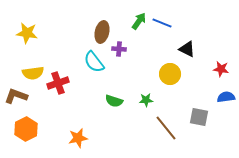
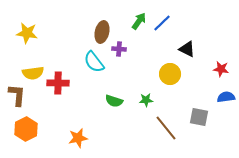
blue line: rotated 66 degrees counterclockwise
red cross: rotated 20 degrees clockwise
brown L-shape: moved 1 px right, 1 px up; rotated 75 degrees clockwise
